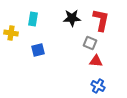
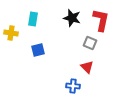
black star: rotated 18 degrees clockwise
red triangle: moved 9 px left, 6 px down; rotated 40 degrees clockwise
blue cross: moved 25 px left; rotated 24 degrees counterclockwise
